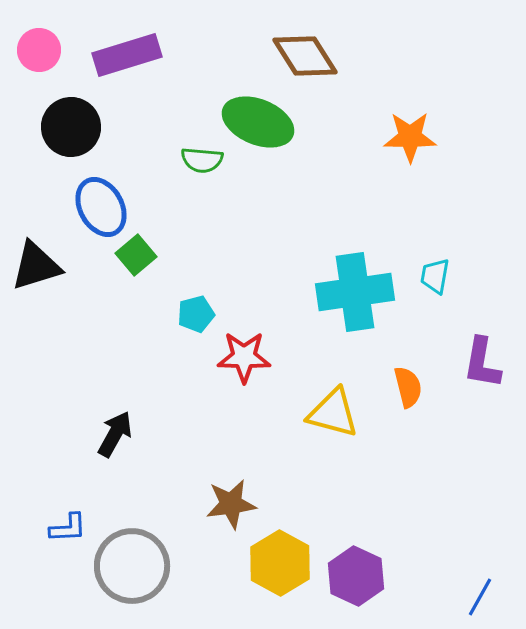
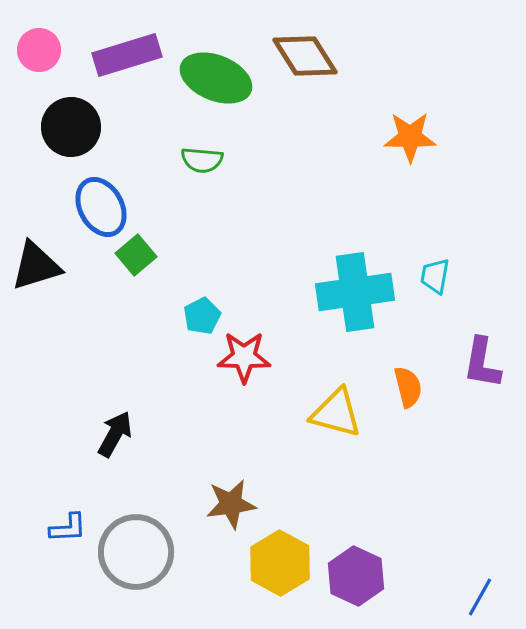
green ellipse: moved 42 px left, 44 px up
cyan pentagon: moved 6 px right, 2 px down; rotated 12 degrees counterclockwise
yellow triangle: moved 3 px right
gray circle: moved 4 px right, 14 px up
